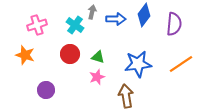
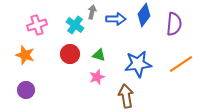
green triangle: moved 1 px right, 2 px up
purple circle: moved 20 px left
